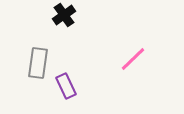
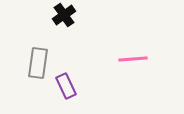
pink line: rotated 40 degrees clockwise
